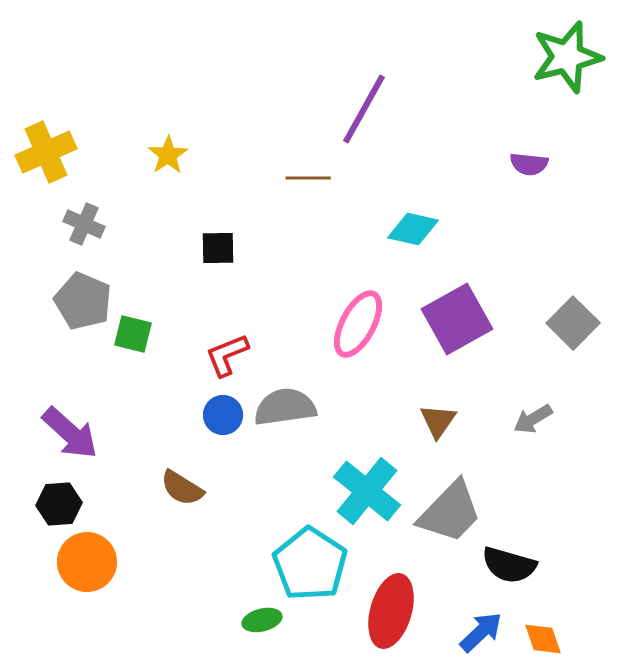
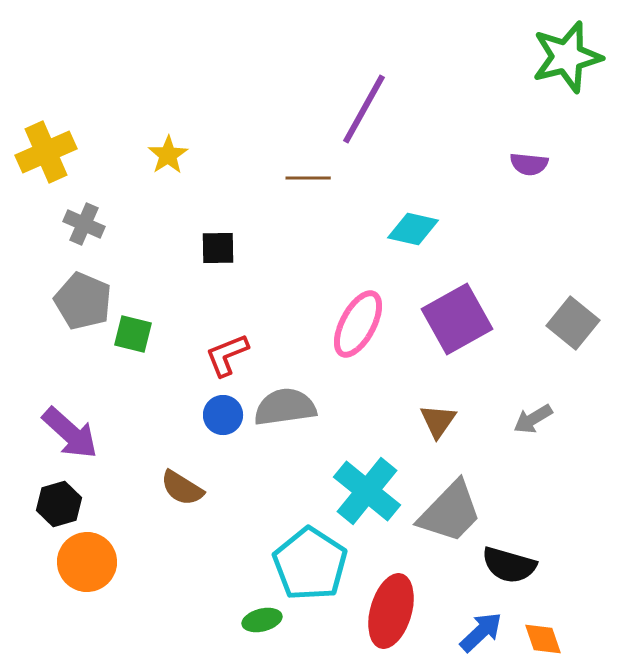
gray square: rotated 6 degrees counterclockwise
black hexagon: rotated 12 degrees counterclockwise
